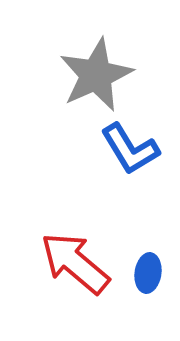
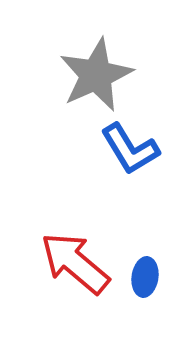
blue ellipse: moved 3 px left, 4 px down
